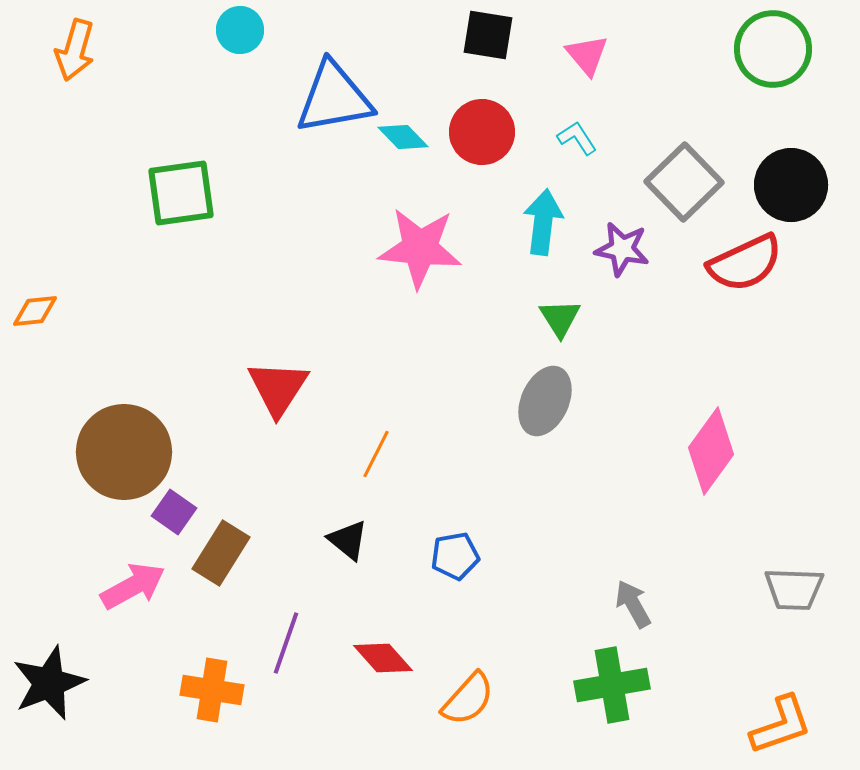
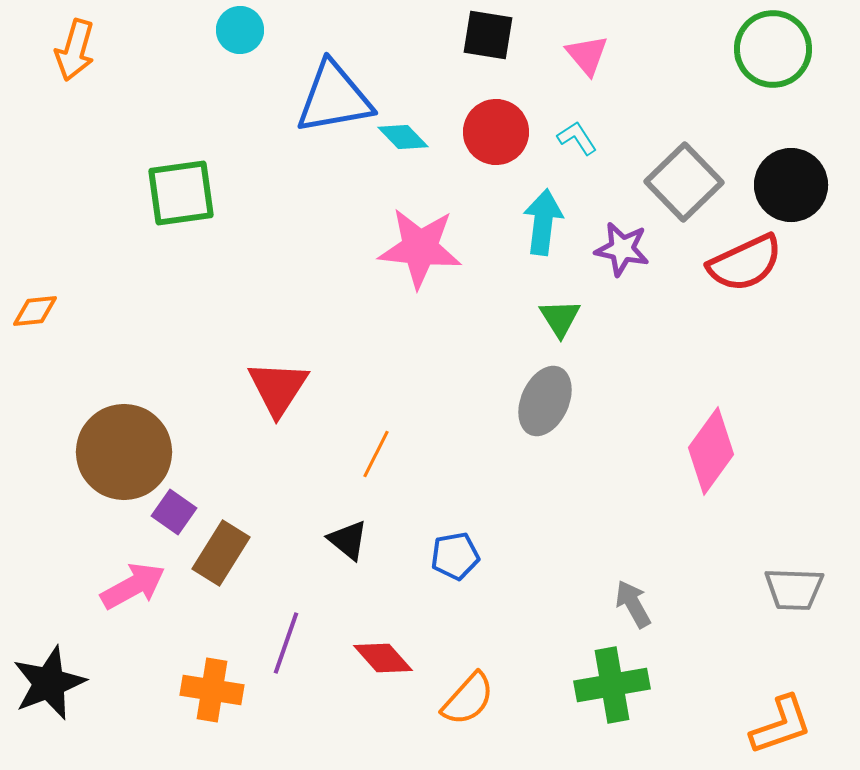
red circle: moved 14 px right
